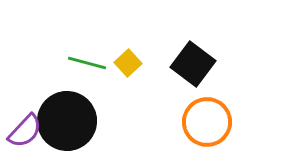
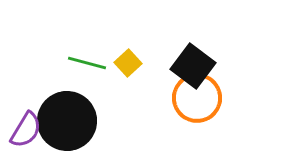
black square: moved 2 px down
orange circle: moved 10 px left, 24 px up
purple semicircle: moved 1 px right, 1 px up; rotated 12 degrees counterclockwise
